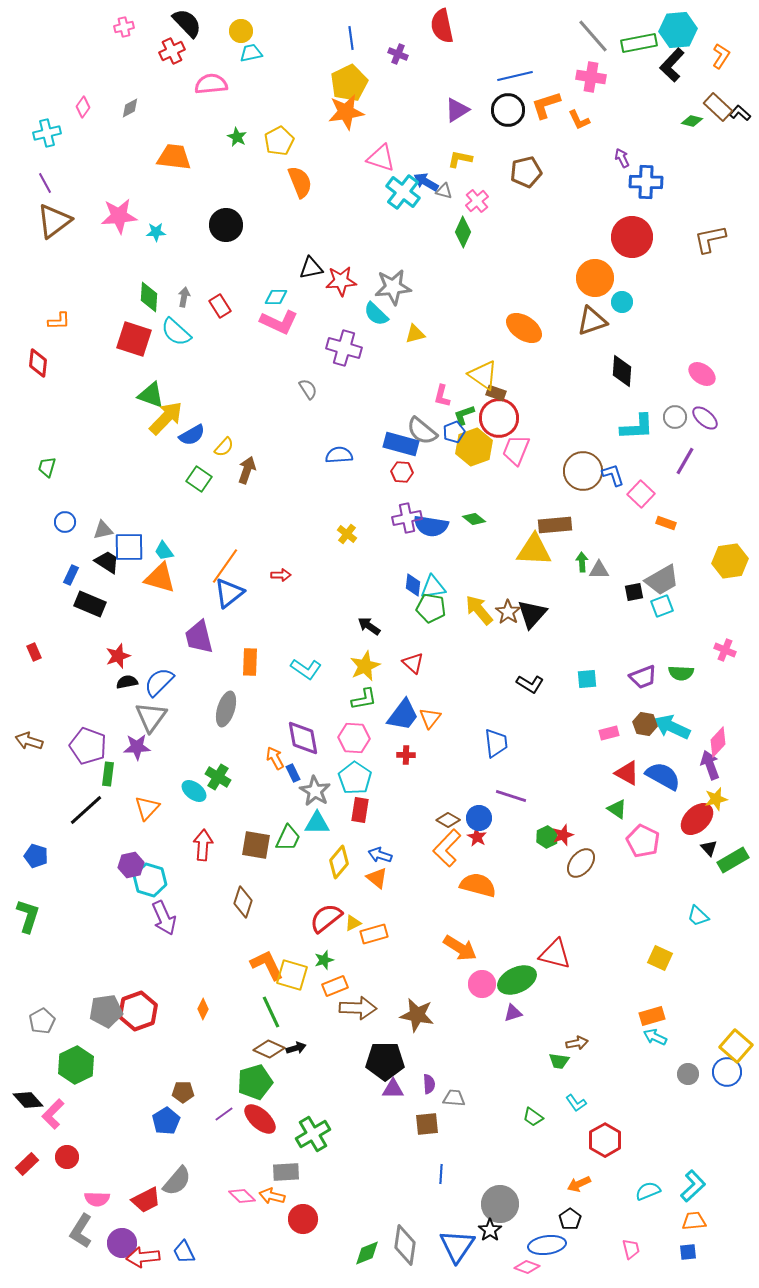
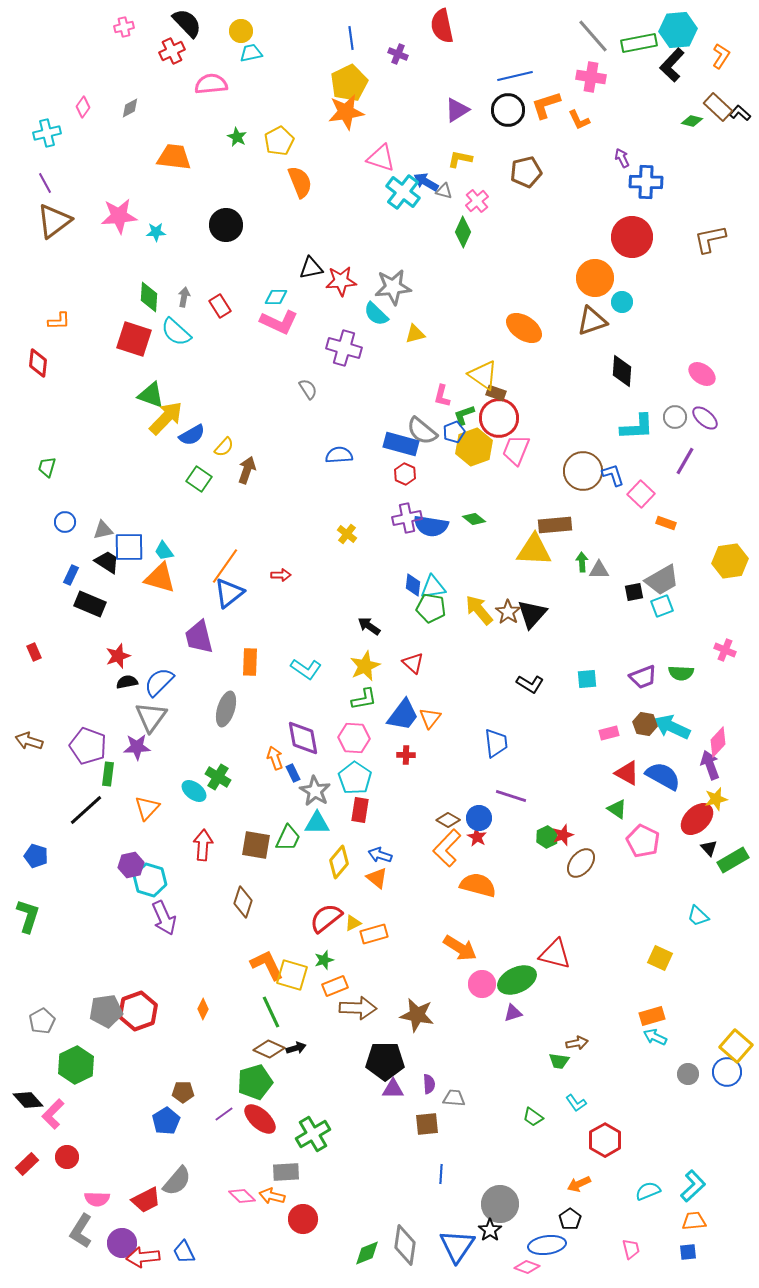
red hexagon at (402, 472): moved 3 px right, 2 px down; rotated 20 degrees clockwise
orange arrow at (275, 758): rotated 10 degrees clockwise
